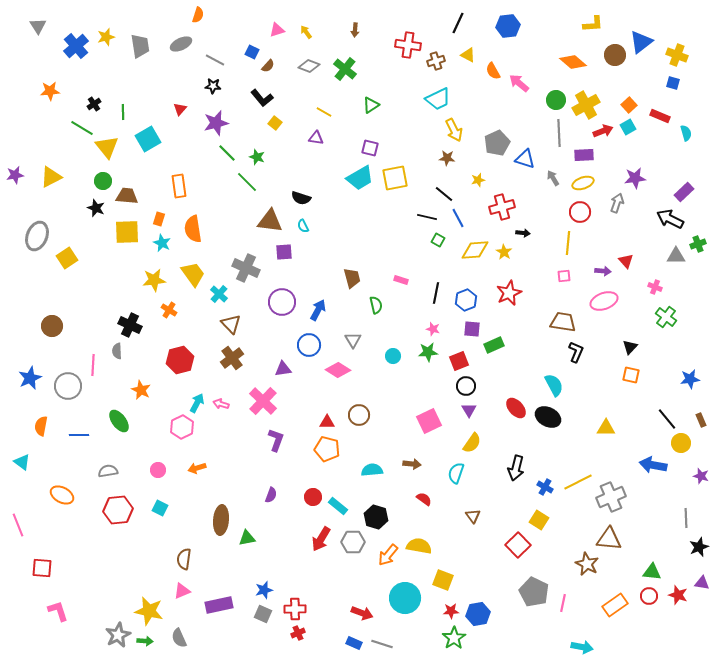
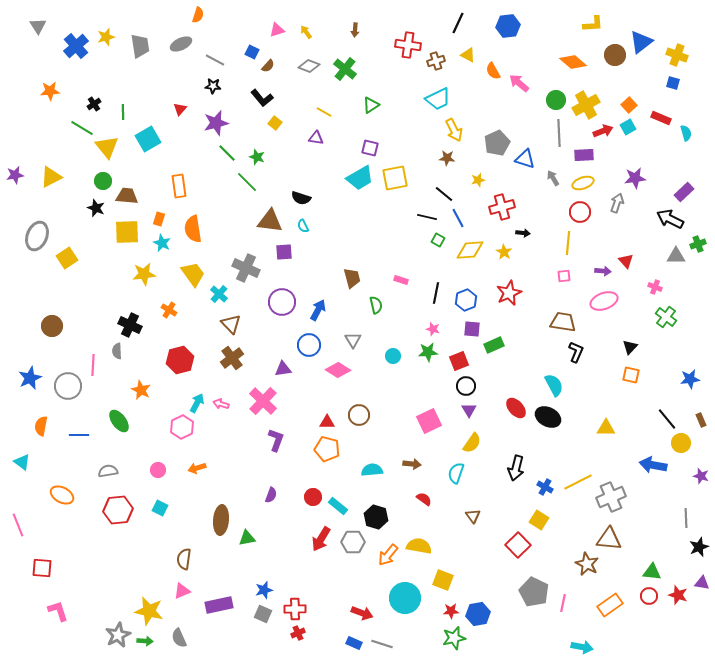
red rectangle at (660, 116): moved 1 px right, 2 px down
yellow diamond at (475, 250): moved 5 px left
yellow star at (154, 280): moved 10 px left, 6 px up
orange rectangle at (615, 605): moved 5 px left
green star at (454, 638): rotated 20 degrees clockwise
